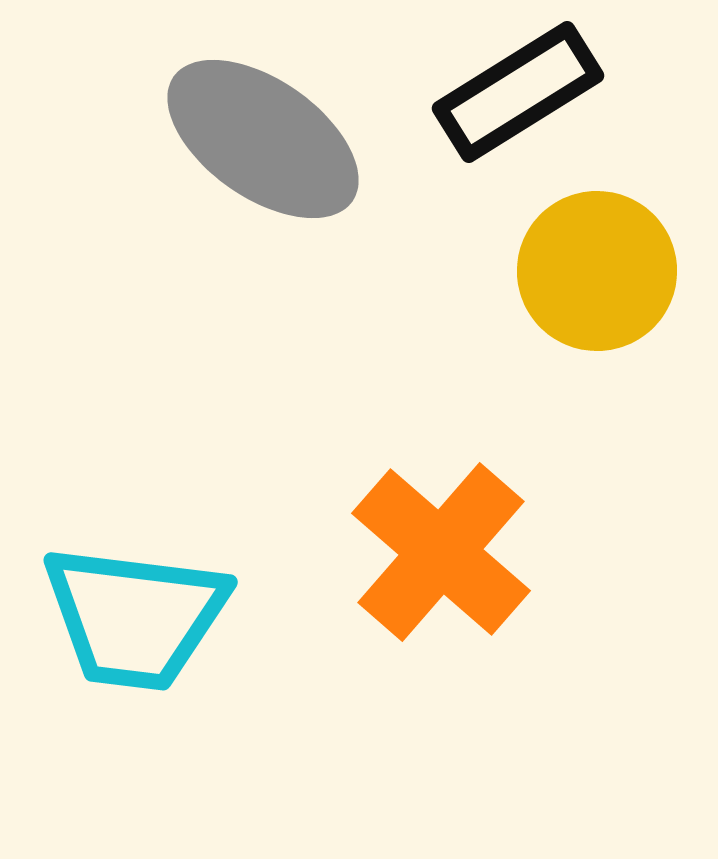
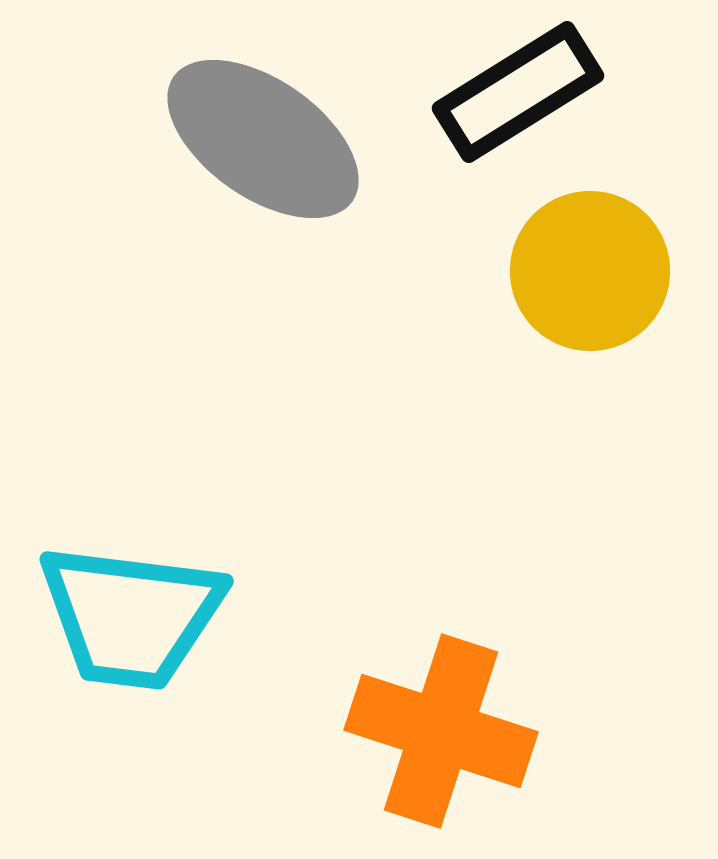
yellow circle: moved 7 px left
orange cross: moved 179 px down; rotated 23 degrees counterclockwise
cyan trapezoid: moved 4 px left, 1 px up
